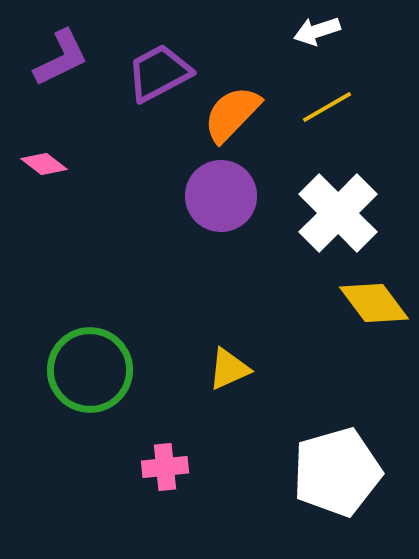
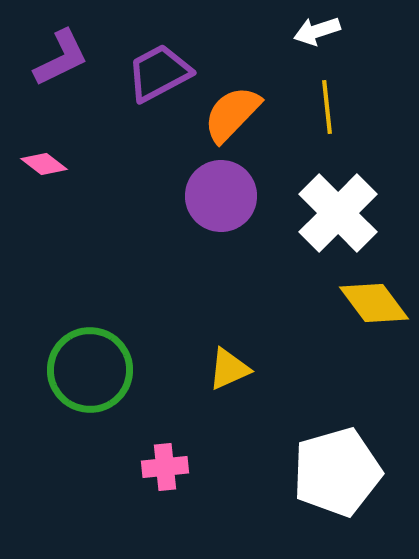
yellow line: rotated 66 degrees counterclockwise
